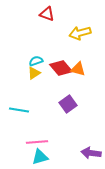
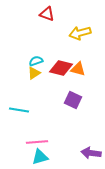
red diamond: rotated 35 degrees counterclockwise
purple square: moved 5 px right, 4 px up; rotated 30 degrees counterclockwise
